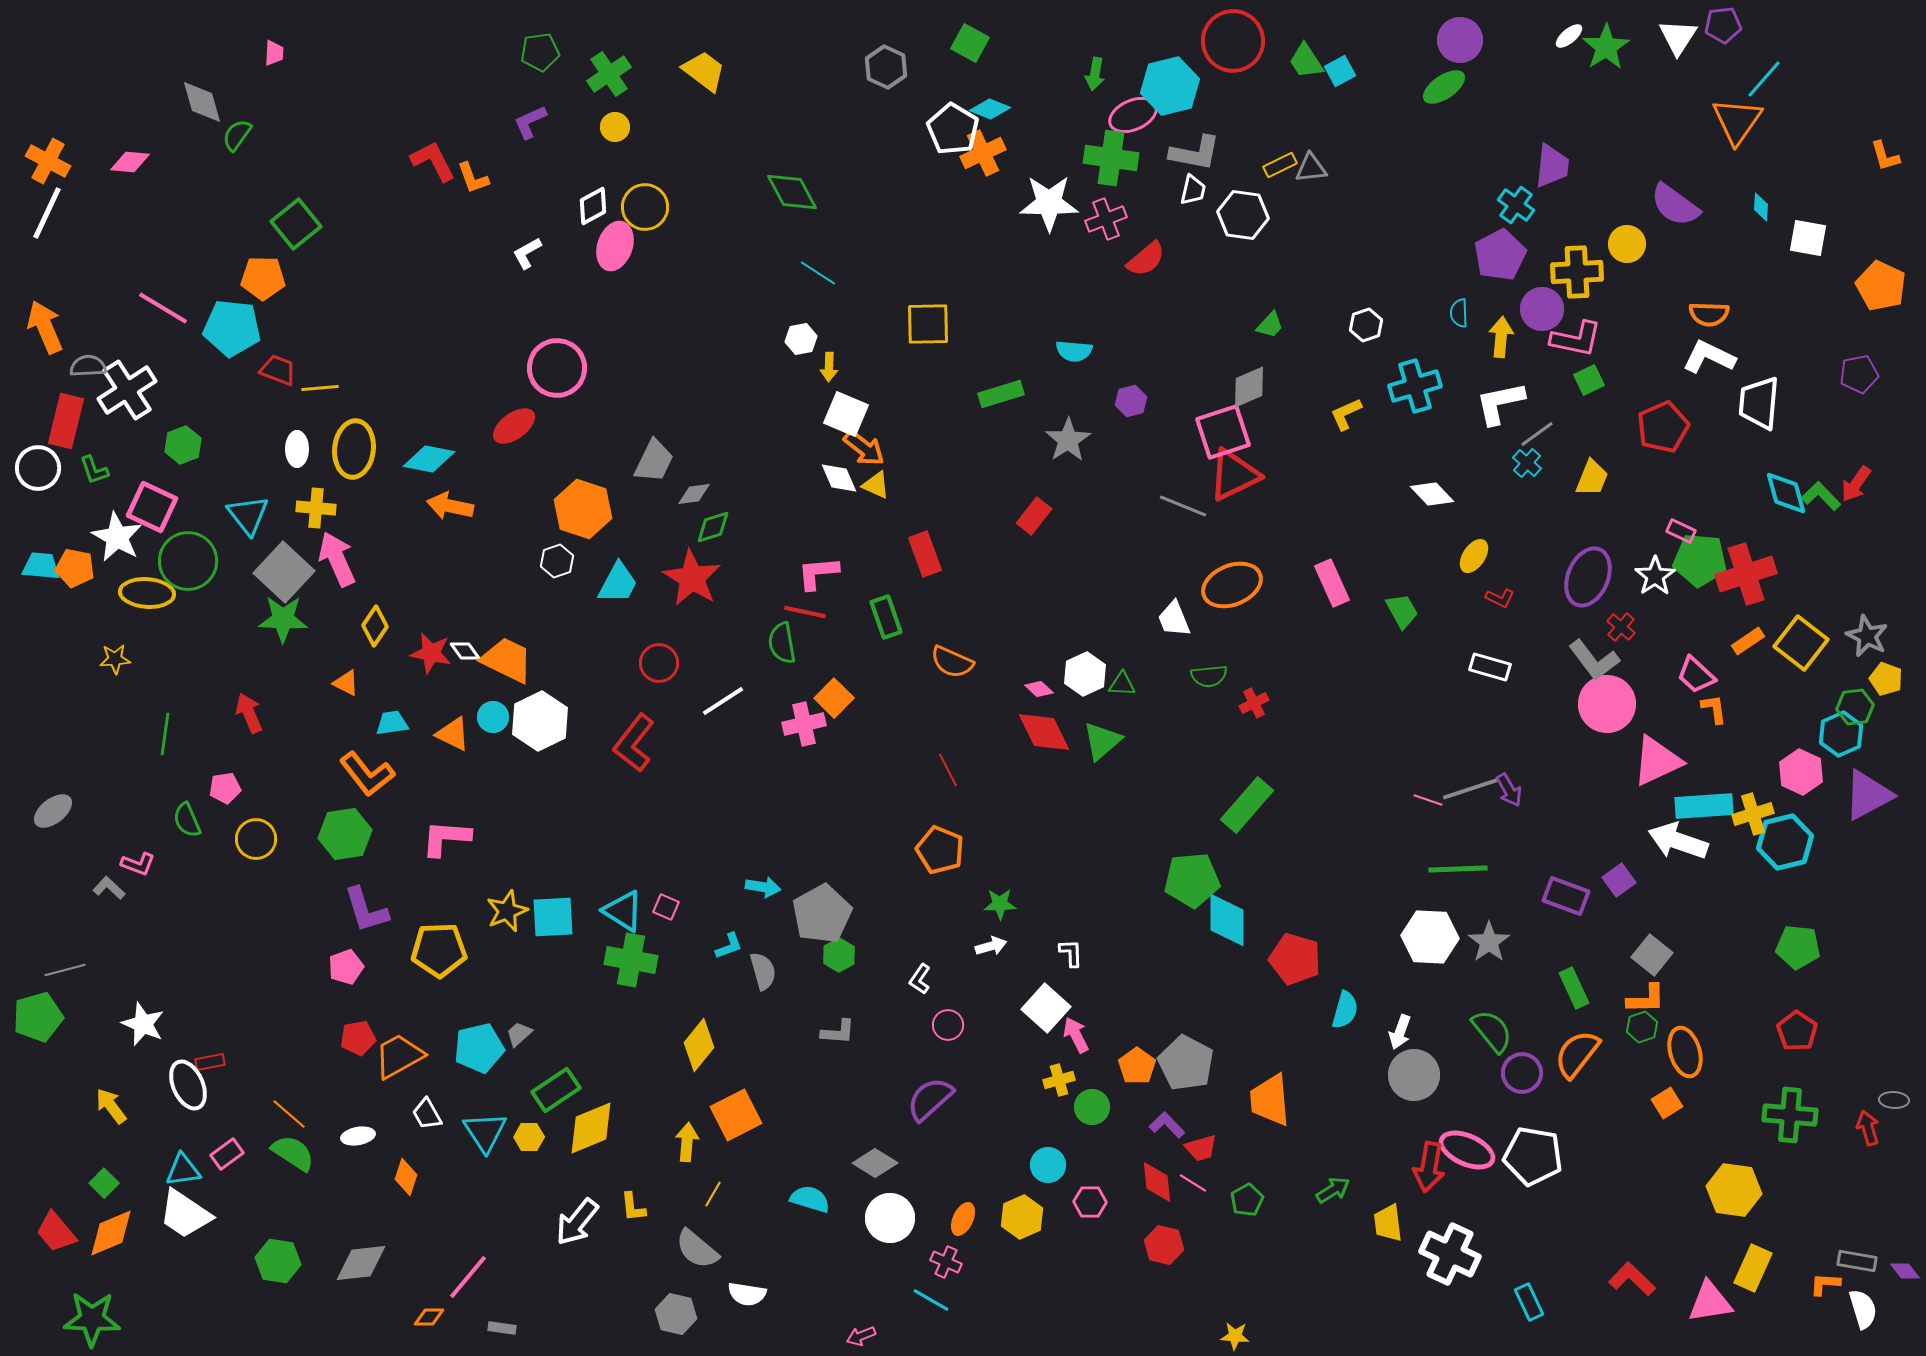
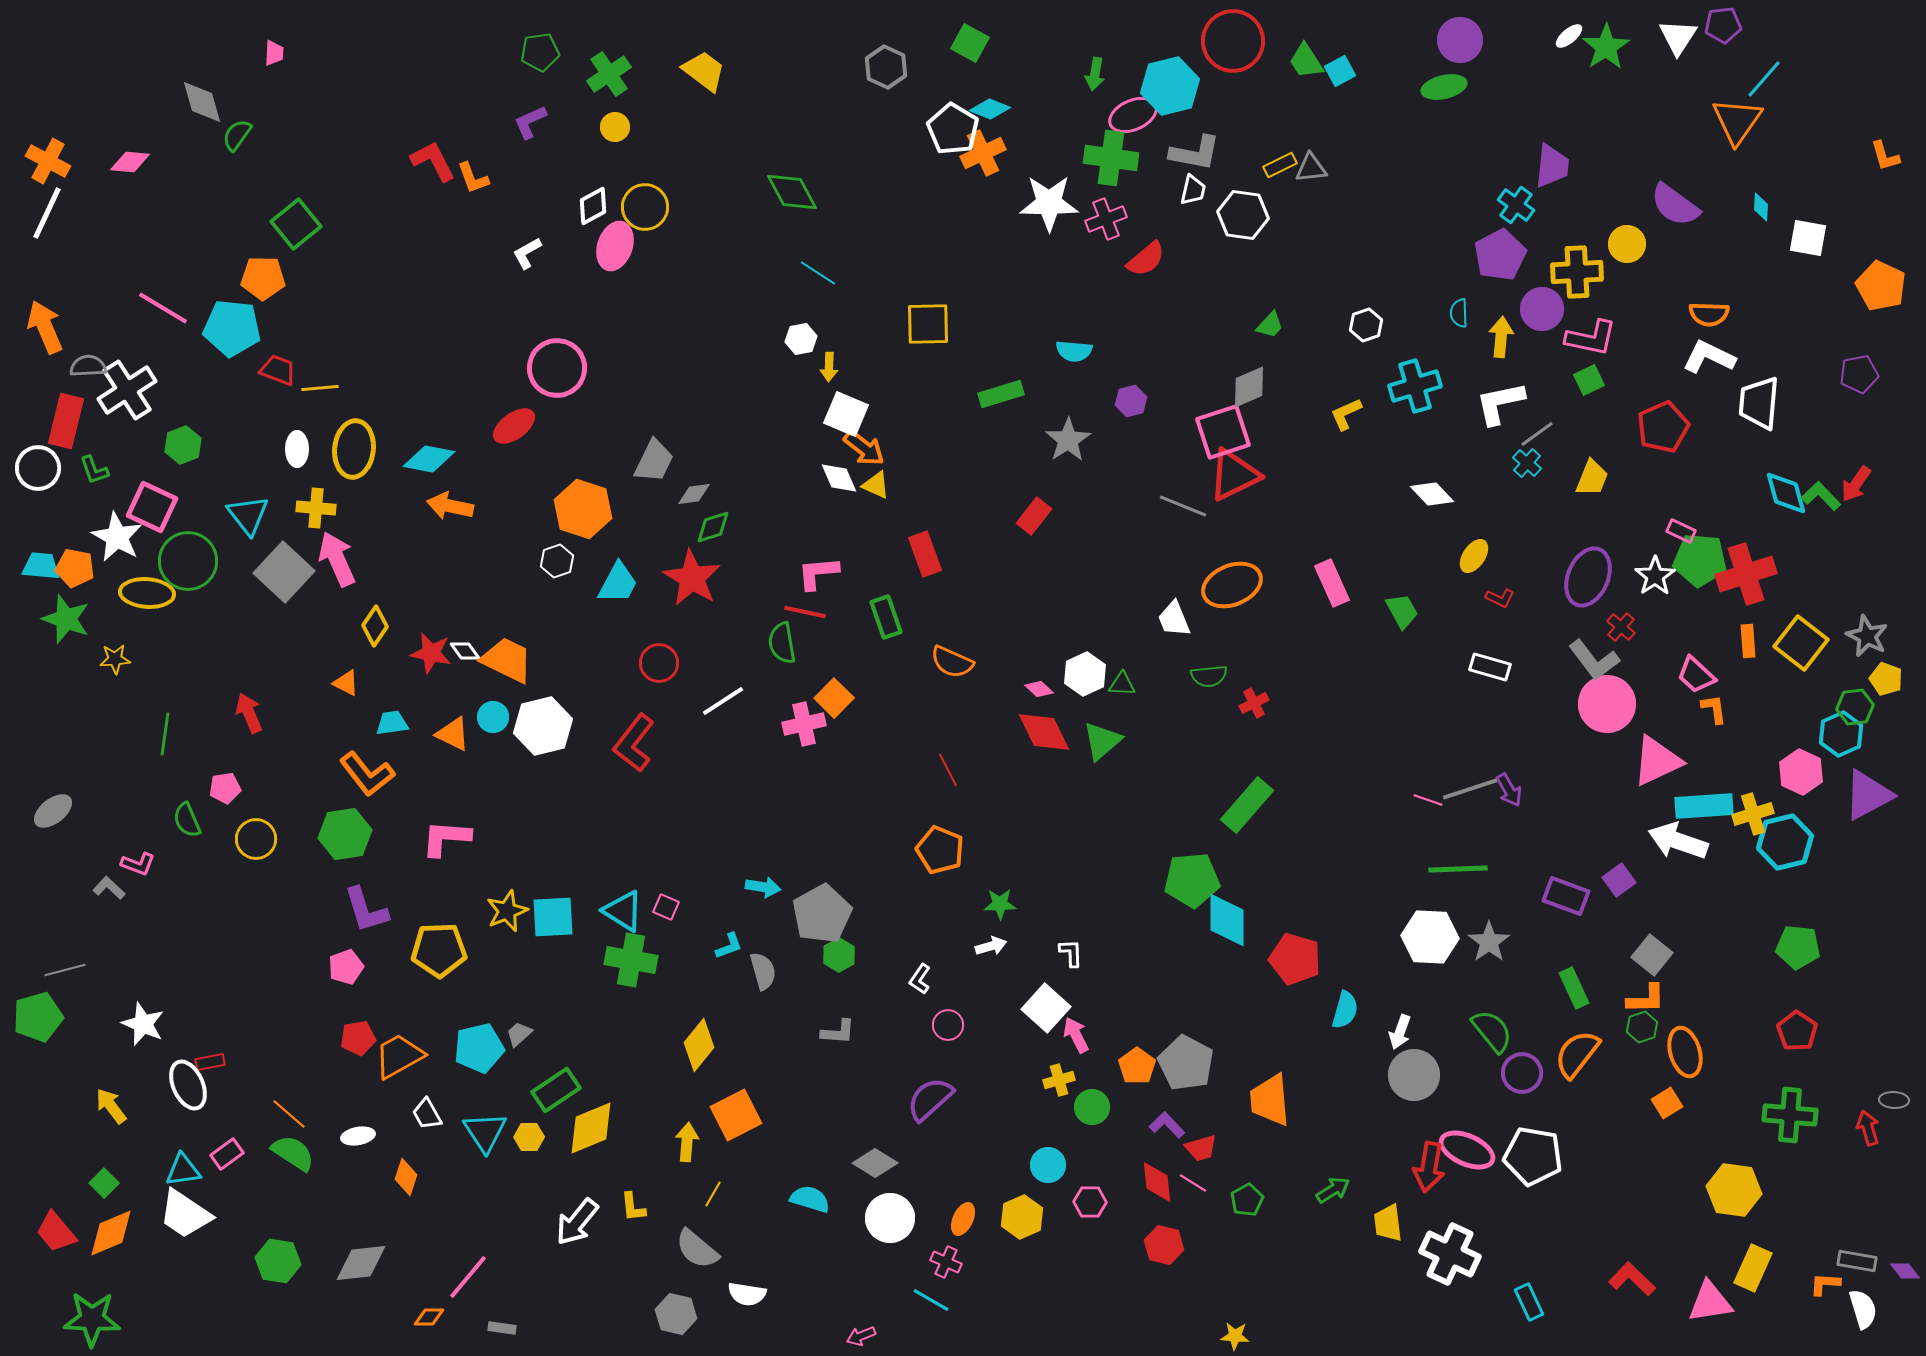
green ellipse at (1444, 87): rotated 21 degrees clockwise
pink L-shape at (1576, 339): moved 15 px right, 1 px up
green star at (283, 619): moved 217 px left; rotated 18 degrees clockwise
orange rectangle at (1748, 641): rotated 60 degrees counterclockwise
white hexagon at (540, 721): moved 3 px right, 5 px down; rotated 12 degrees clockwise
